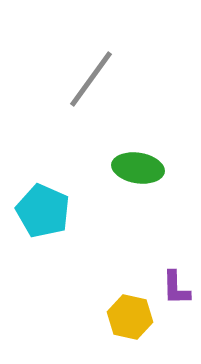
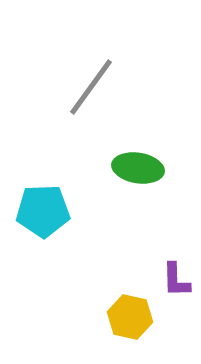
gray line: moved 8 px down
cyan pentagon: rotated 26 degrees counterclockwise
purple L-shape: moved 8 px up
